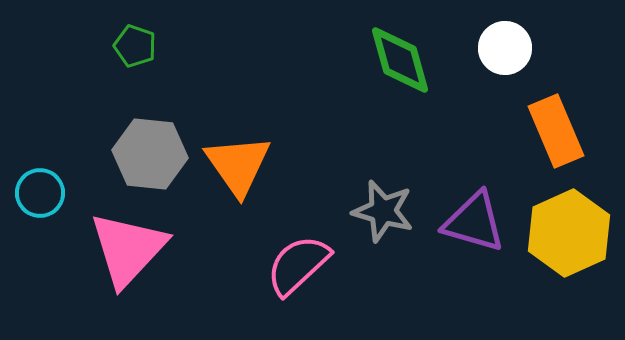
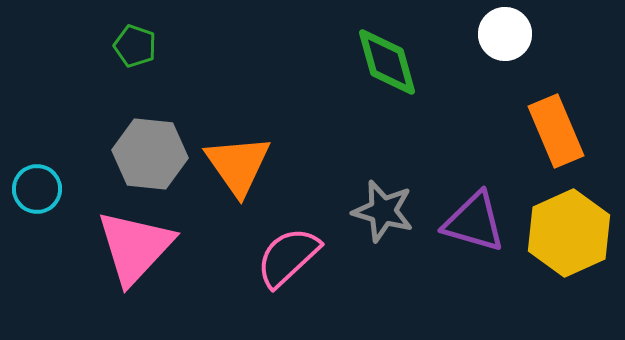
white circle: moved 14 px up
green diamond: moved 13 px left, 2 px down
cyan circle: moved 3 px left, 4 px up
pink triangle: moved 7 px right, 2 px up
pink semicircle: moved 10 px left, 8 px up
